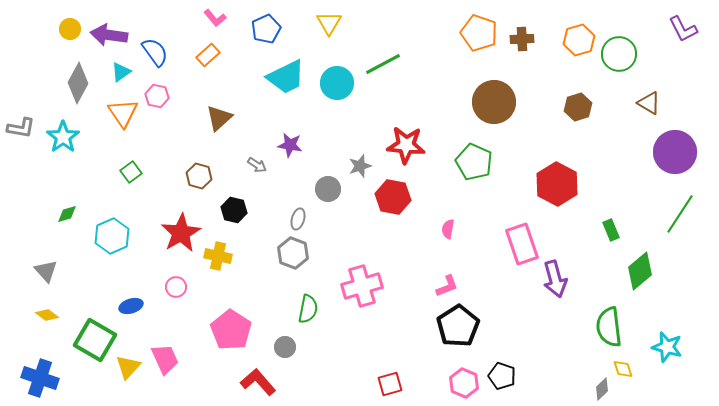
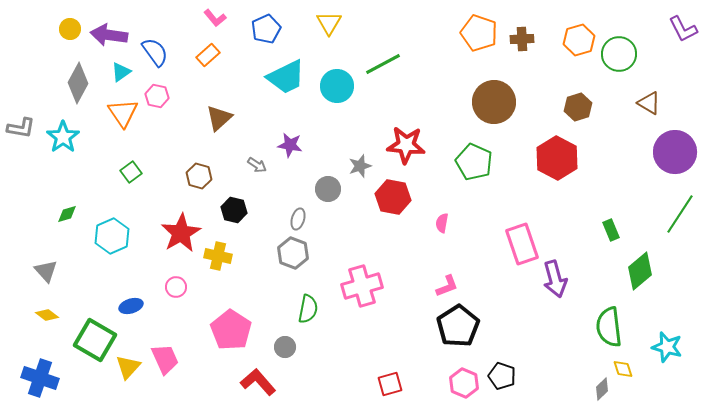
cyan circle at (337, 83): moved 3 px down
red hexagon at (557, 184): moved 26 px up
pink semicircle at (448, 229): moved 6 px left, 6 px up
